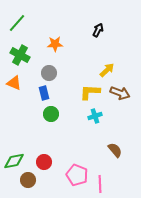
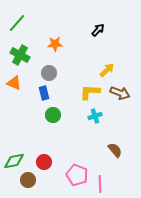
black arrow: rotated 16 degrees clockwise
green circle: moved 2 px right, 1 px down
